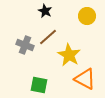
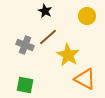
yellow star: moved 1 px left
green square: moved 14 px left
